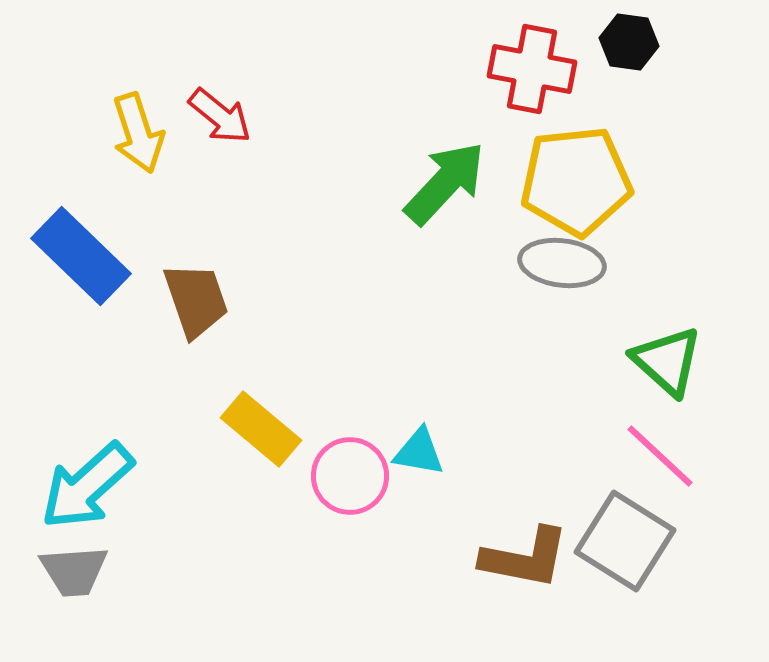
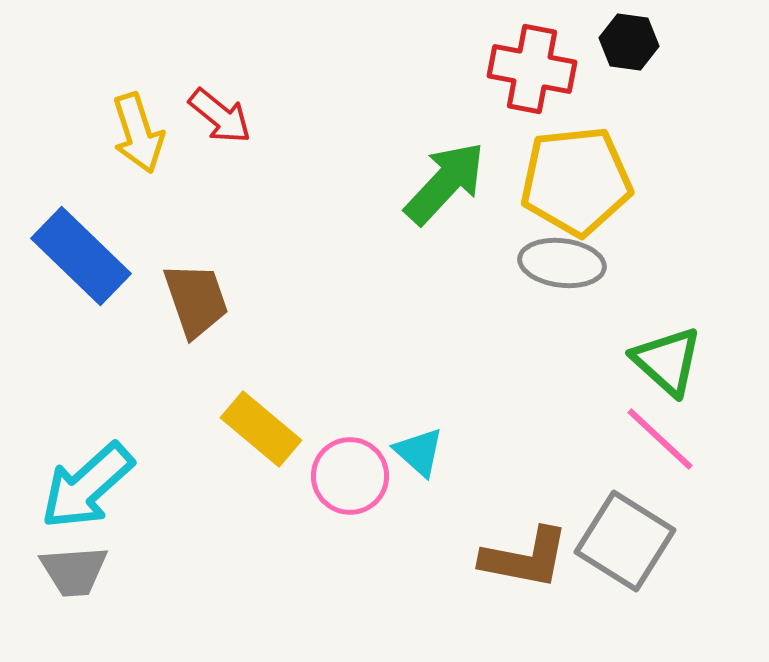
cyan triangle: rotated 32 degrees clockwise
pink line: moved 17 px up
